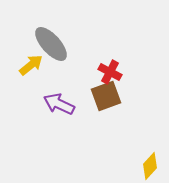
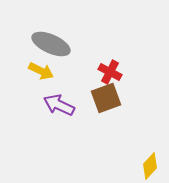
gray ellipse: rotated 24 degrees counterclockwise
yellow arrow: moved 10 px right, 6 px down; rotated 65 degrees clockwise
brown square: moved 2 px down
purple arrow: moved 1 px down
